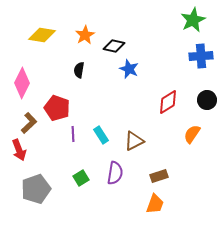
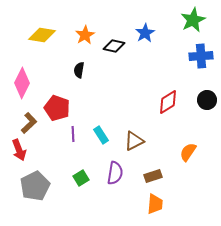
blue star: moved 16 px right, 36 px up; rotated 18 degrees clockwise
orange semicircle: moved 4 px left, 18 px down
brown rectangle: moved 6 px left
gray pentagon: moved 1 px left, 3 px up; rotated 8 degrees counterclockwise
orange trapezoid: rotated 15 degrees counterclockwise
